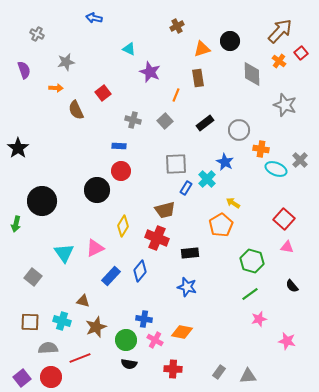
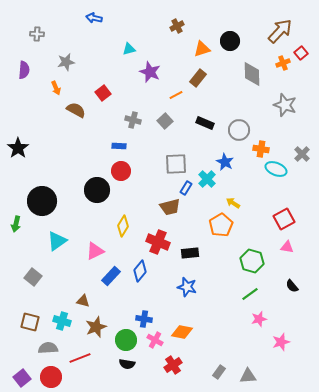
gray cross at (37, 34): rotated 24 degrees counterclockwise
cyan triangle at (129, 49): rotated 40 degrees counterclockwise
orange cross at (279, 61): moved 4 px right, 2 px down; rotated 32 degrees clockwise
purple semicircle at (24, 70): rotated 24 degrees clockwise
brown rectangle at (198, 78): rotated 48 degrees clockwise
orange arrow at (56, 88): rotated 64 degrees clockwise
orange line at (176, 95): rotated 40 degrees clockwise
brown semicircle at (76, 110): rotated 144 degrees clockwise
black rectangle at (205, 123): rotated 60 degrees clockwise
gray cross at (300, 160): moved 2 px right, 6 px up
brown trapezoid at (165, 210): moved 5 px right, 3 px up
red square at (284, 219): rotated 20 degrees clockwise
red cross at (157, 238): moved 1 px right, 4 px down
pink triangle at (95, 248): moved 3 px down
cyan triangle at (64, 253): moved 7 px left, 12 px up; rotated 30 degrees clockwise
brown square at (30, 322): rotated 12 degrees clockwise
pink star at (287, 341): moved 6 px left, 1 px down; rotated 30 degrees counterclockwise
black semicircle at (129, 364): moved 2 px left
red cross at (173, 369): moved 4 px up; rotated 36 degrees counterclockwise
